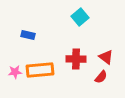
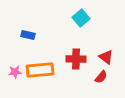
cyan square: moved 1 px right, 1 px down
